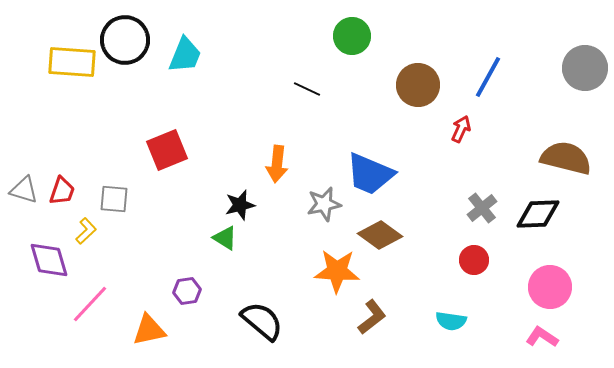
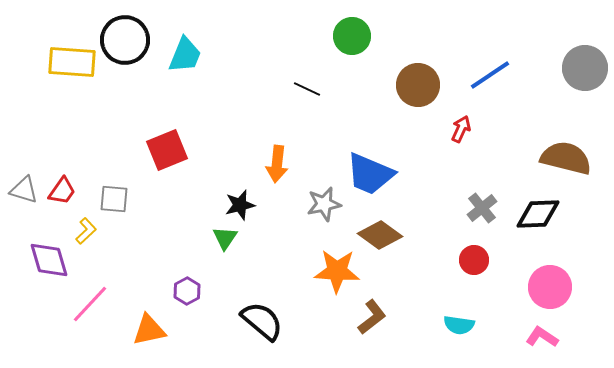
blue line: moved 2 px right, 2 px up; rotated 27 degrees clockwise
red trapezoid: rotated 16 degrees clockwise
green triangle: rotated 32 degrees clockwise
purple hexagon: rotated 20 degrees counterclockwise
cyan semicircle: moved 8 px right, 4 px down
